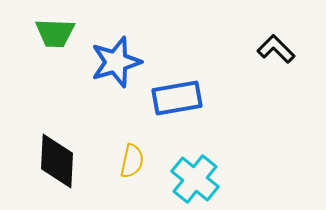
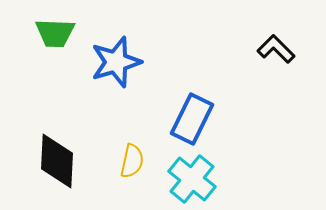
blue rectangle: moved 15 px right, 21 px down; rotated 54 degrees counterclockwise
cyan cross: moved 3 px left
